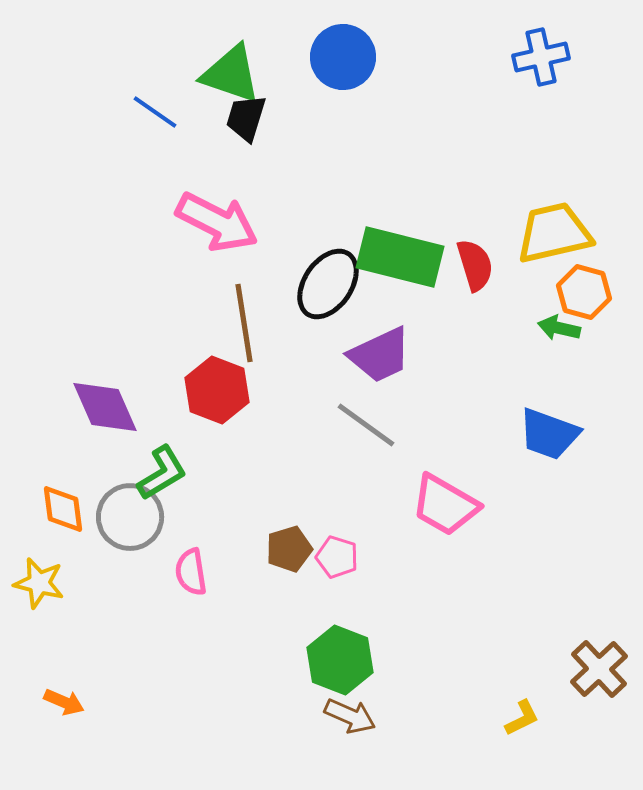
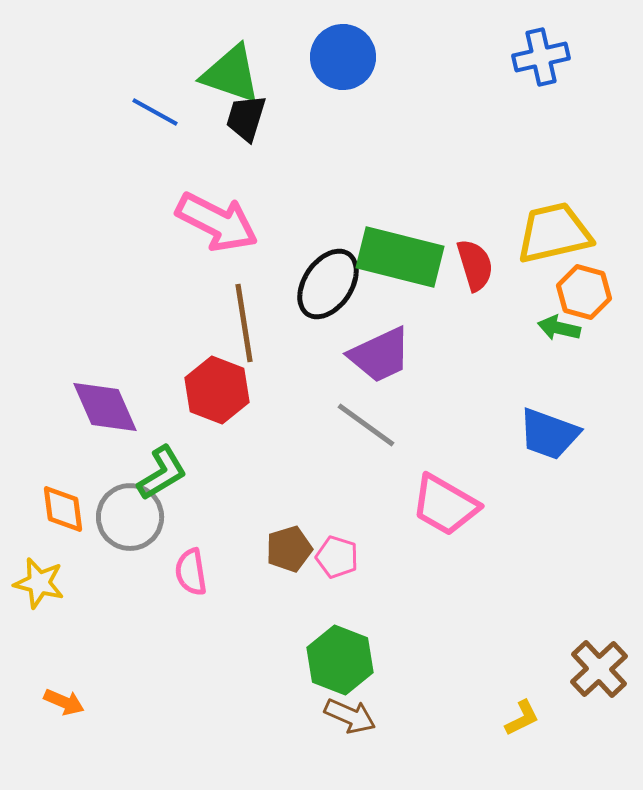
blue line: rotated 6 degrees counterclockwise
